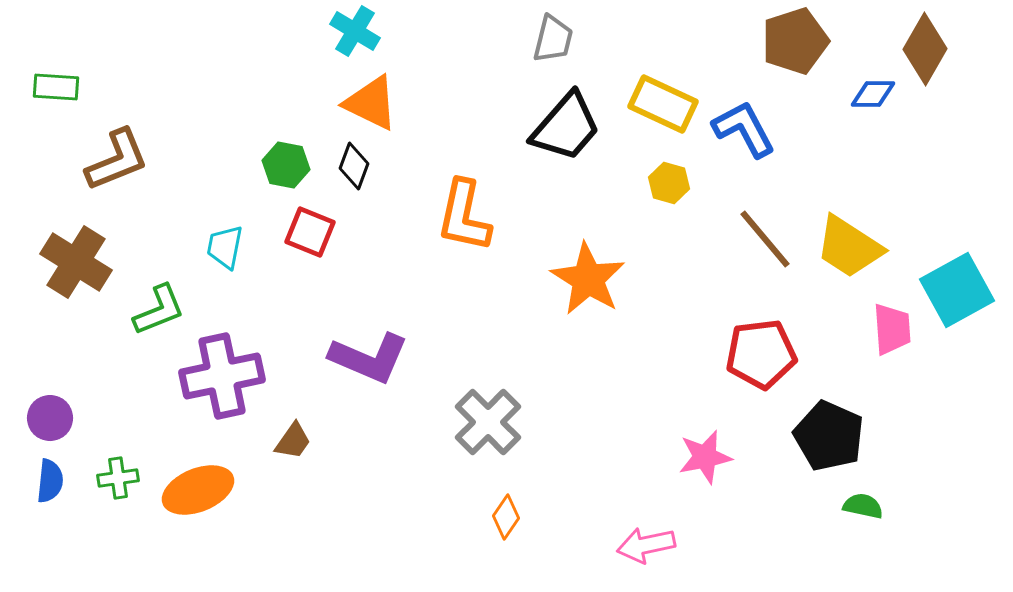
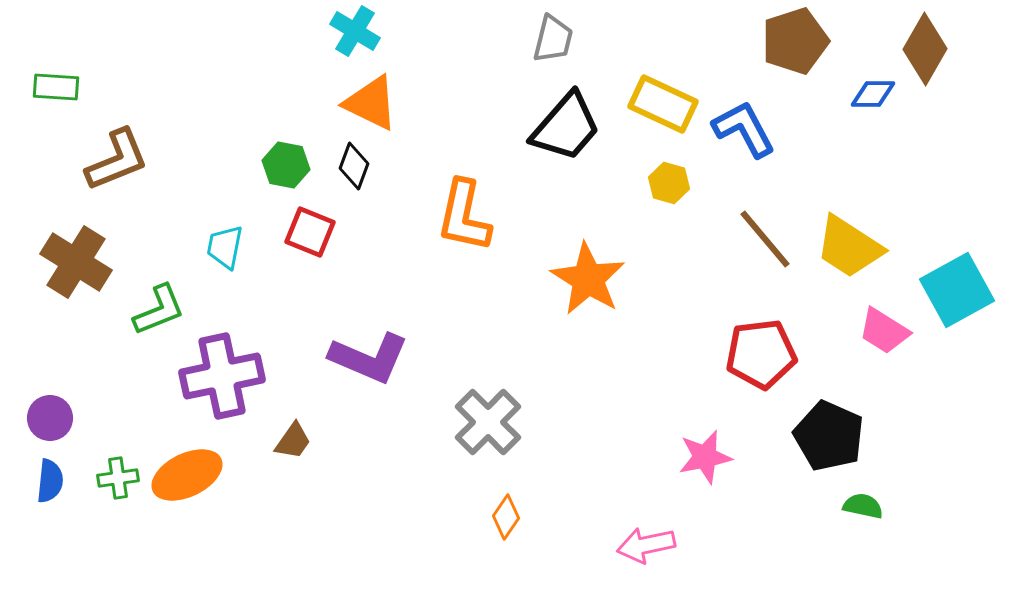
pink trapezoid: moved 8 px left, 2 px down; rotated 126 degrees clockwise
orange ellipse: moved 11 px left, 15 px up; rotated 4 degrees counterclockwise
